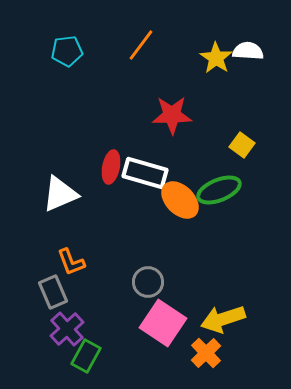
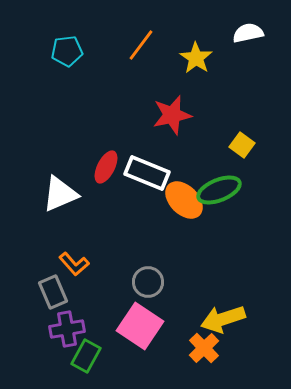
white semicircle: moved 18 px up; rotated 16 degrees counterclockwise
yellow star: moved 20 px left
red star: rotated 12 degrees counterclockwise
red ellipse: moved 5 px left; rotated 16 degrees clockwise
white rectangle: moved 2 px right; rotated 6 degrees clockwise
orange ellipse: moved 4 px right
orange L-shape: moved 3 px right, 2 px down; rotated 20 degrees counterclockwise
pink square: moved 23 px left, 3 px down
purple cross: rotated 32 degrees clockwise
orange cross: moved 2 px left, 5 px up
